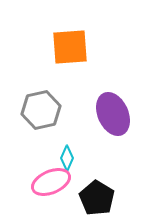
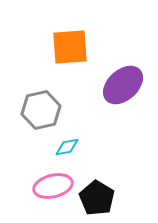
purple ellipse: moved 10 px right, 29 px up; rotated 72 degrees clockwise
cyan diamond: moved 11 px up; rotated 55 degrees clockwise
pink ellipse: moved 2 px right, 4 px down; rotated 9 degrees clockwise
